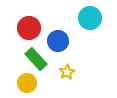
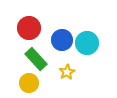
cyan circle: moved 3 px left, 25 px down
blue circle: moved 4 px right, 1 px up
yellow circle: moved 2 px right
